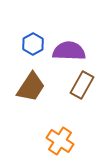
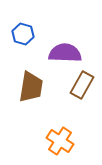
blue hexagon: moved 10 px left, 10 px up; rotated 15 degrees counterclockwise
purple semicircle: moved 4 px left, 2 px down
brown trapezoid: rotated 24 degrees counterclockwise
